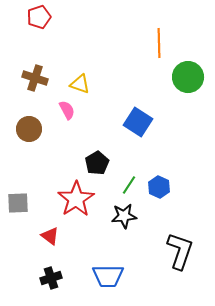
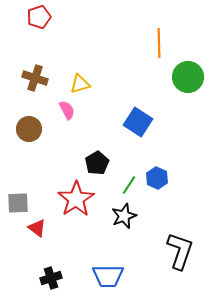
yellow triangle: rotated 35 degrees counterclockwise
blue hexagon: moved 2 px left, 9 px up
black star: rotated 15 degrees counterclockwise
red triangle: moved 13 px left, 8 px up
